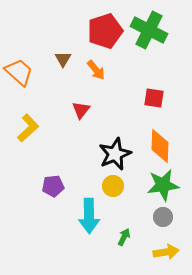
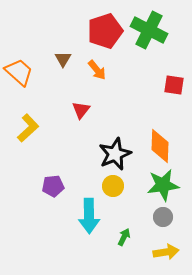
orange arrow: moved 1 px right
red square: moved 20 px right, 13 px up
